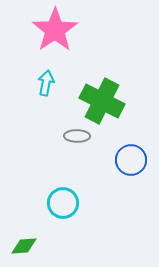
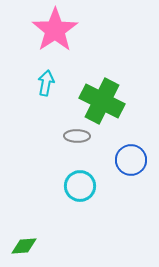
cyan circle: moved 17 px right, 17 px up
